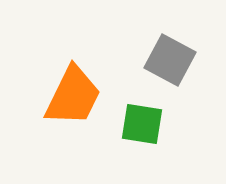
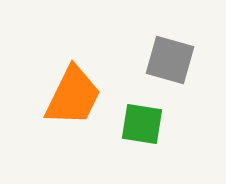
gray square: rotated 12 degrees counterclockwise
